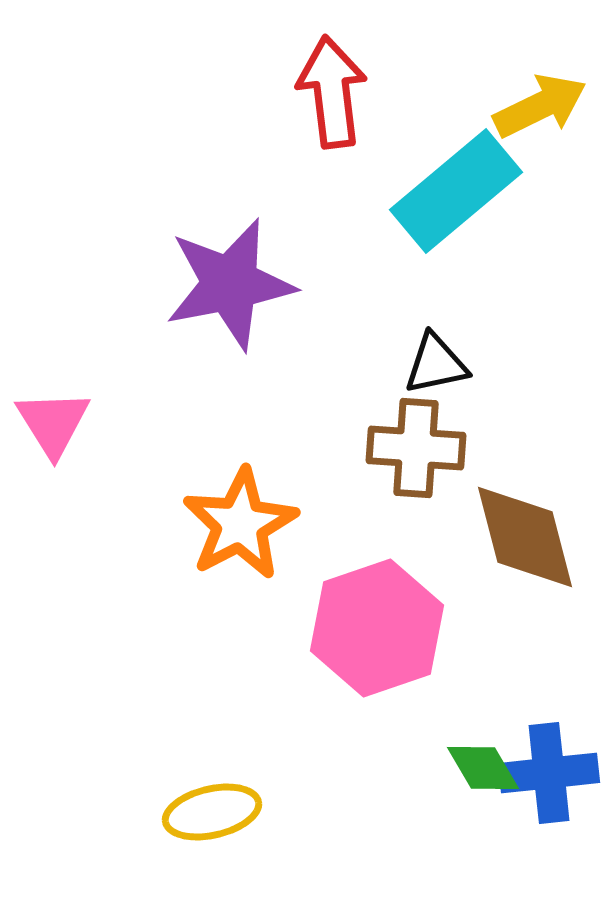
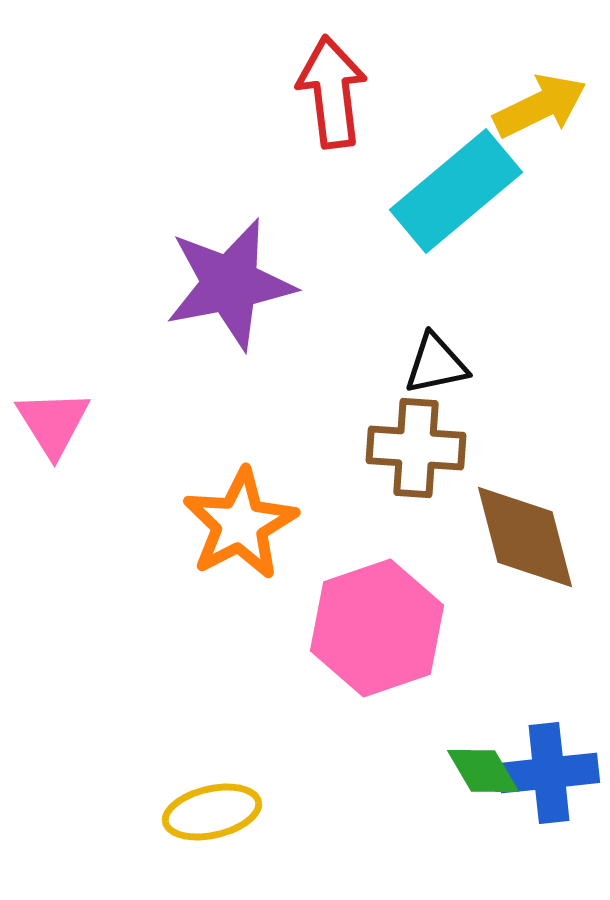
green diamond: moved 3 px down
